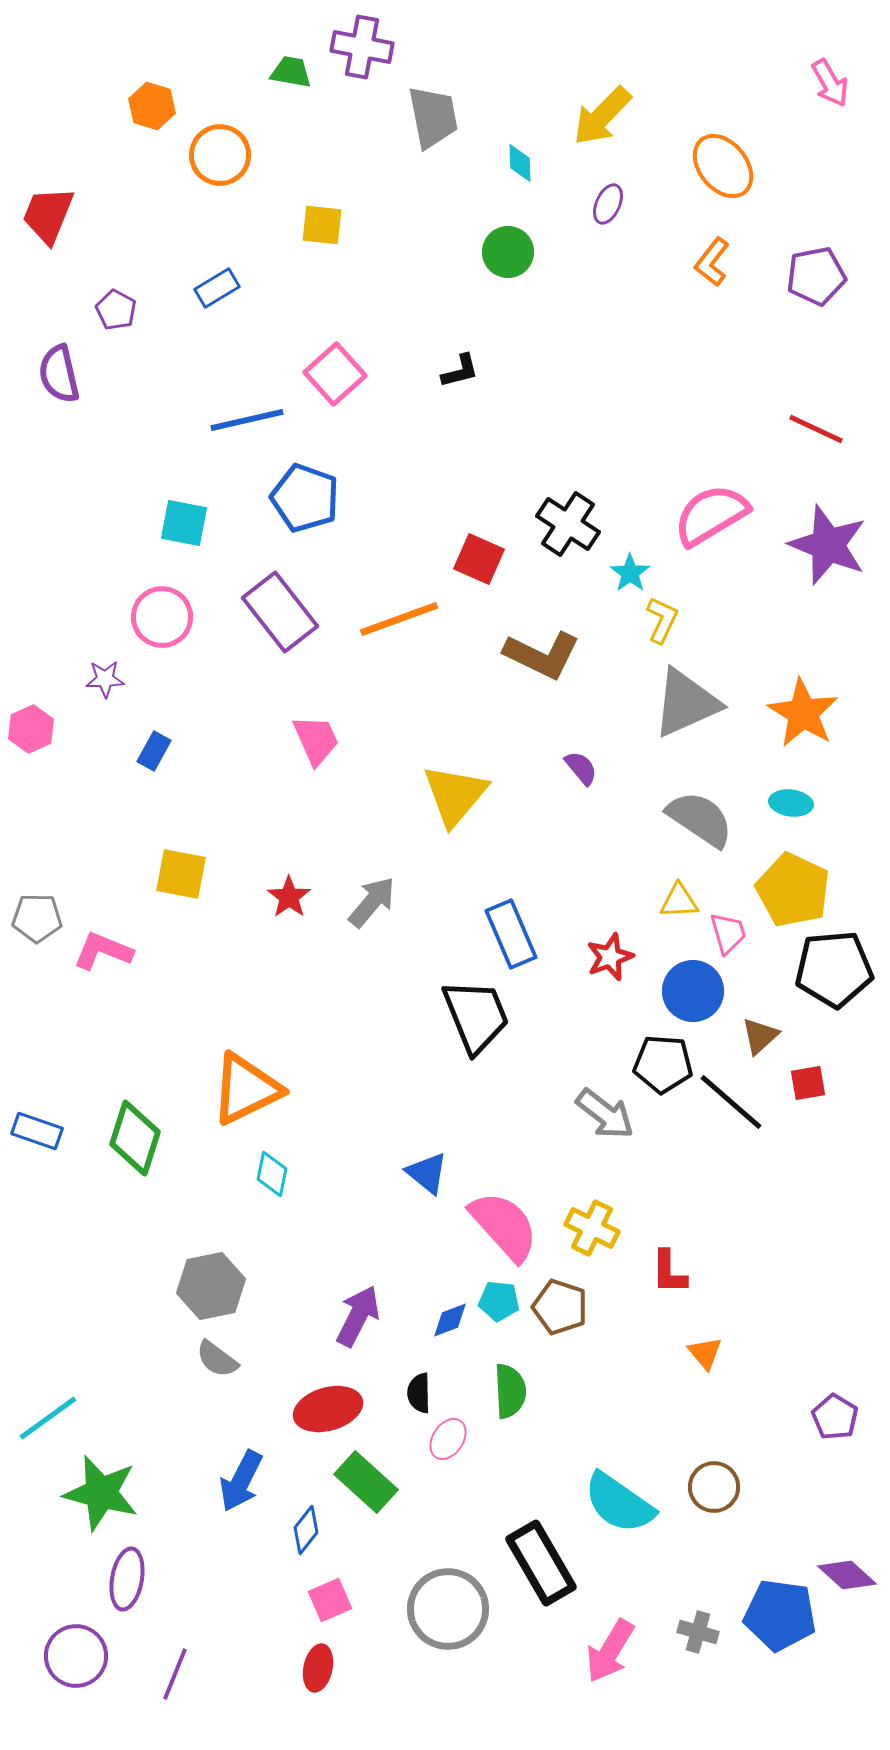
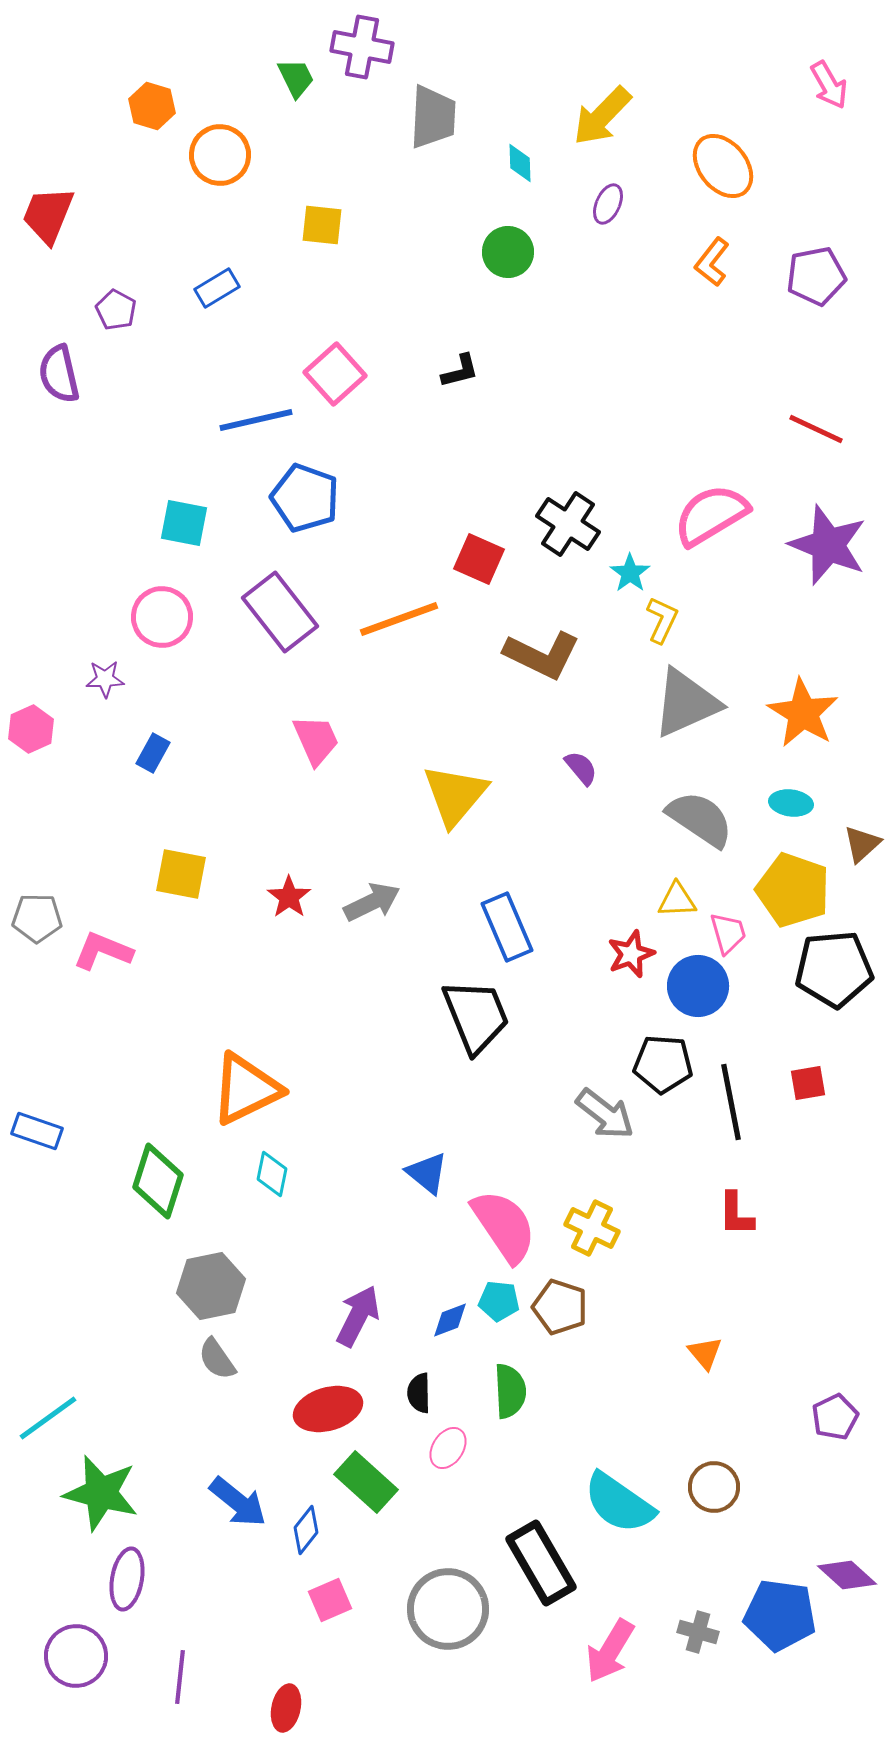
green trapezoid at (291, 72): moved 5 px right, 6 px down; rotated 54 degrees clockwise
pink arrow at (830, 83): moved 1 px left, 2 px down
gray trapezoid at (433, 117): rotated 14 degrees clockwise
blue line at (247, 420): moved 9 px right
blue rectangle at (154, 751): moved 1 px left, 2 px down
yellow pentagon at (793, 890): rotated 6 degrees counterclockwise
yellow triangle at (679, 901): moved 2 px left, 1 px up
gray arrow at (372, 902): rotated 24 degrees clockwise
blue rectangle at (511, 934): moved 4 px left, 7 px up
red star at (610, 957): moved 21 px right, 3 px up
blue circle at (693, 991): moved 5 px right, 5 px up
brown triangle at (760, 1036): moved 102 px right, 192 px up
black line at (731, 1102): rotated 38 degrees clockwise
green diamond at (135, 1138): moved 23 px right, 43 px down
pink semicircle at (504, 1226): rotated 8 degrees clockwise
red L-shape at (669, 1272): moved 67 px right, 58 px up
gray semicircle at (217, 1359): rotated 18 degrees clockwise
purple pentagon at (835, 1417): rotated 15 degrees clockwise
pink ellipse at (448, 1439): moved 9 px down
blue arrow at (241, 1481): moved 3 px left, 21 px down; rotated 78 degrees counterclockwise
red ellipse at (318, 1668): moved 32 px left, 40 px down
purple line at (175, 1674): moved 5 px right, 3 px down; rotated 16 degrees counterclockwise
